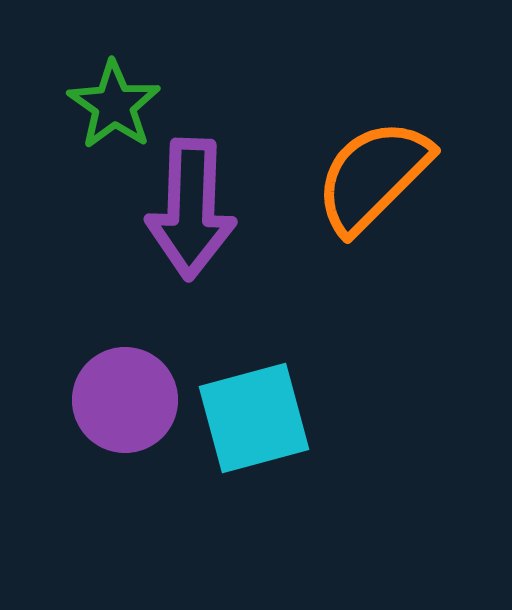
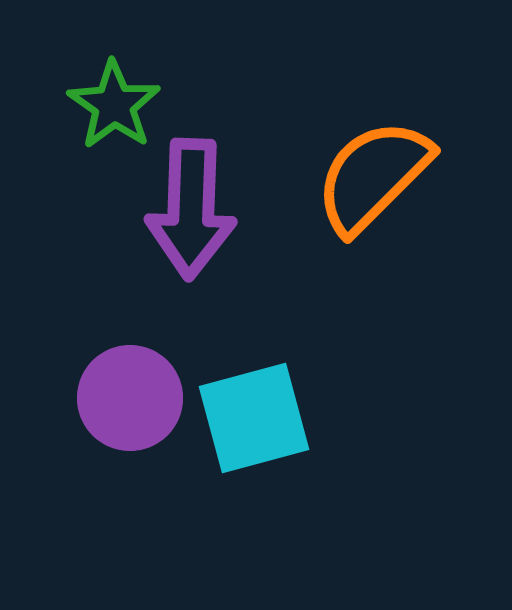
purple circle: moved 5 px right, 2 px up
